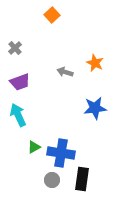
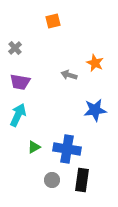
orange square: moved 1 px right, 6 px down; rotated 28 degrees clockwise
gray arrow: moved 4 px right, 3 px down
purple trapezoid: rotated 30 degrees clockwise
blue star: moved 2 px down
cyan arrow: rotated 50 degrees clockwise
blue cross: moved 6 px right, 4 px up
black rectangle: moved 1 px down
